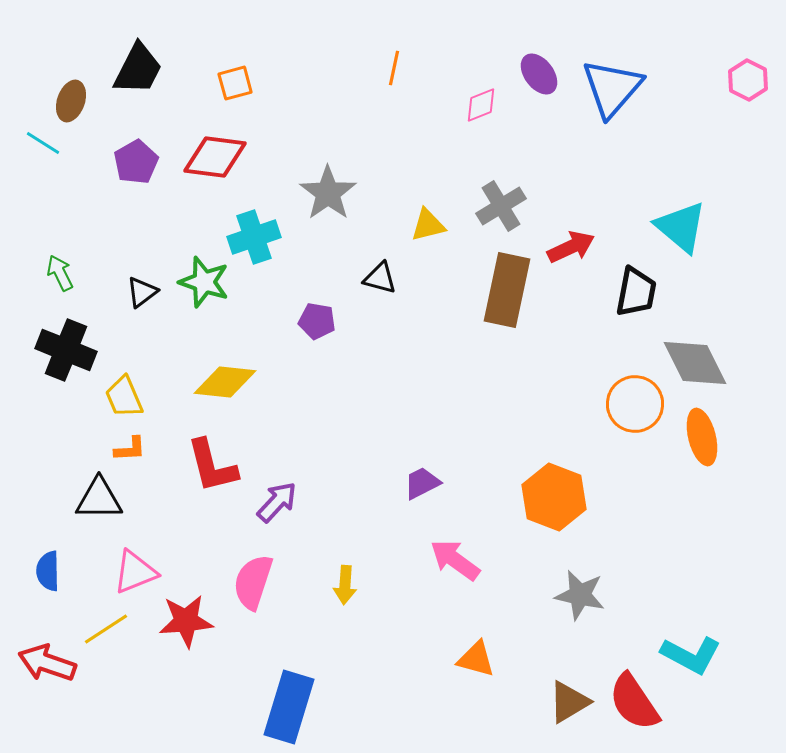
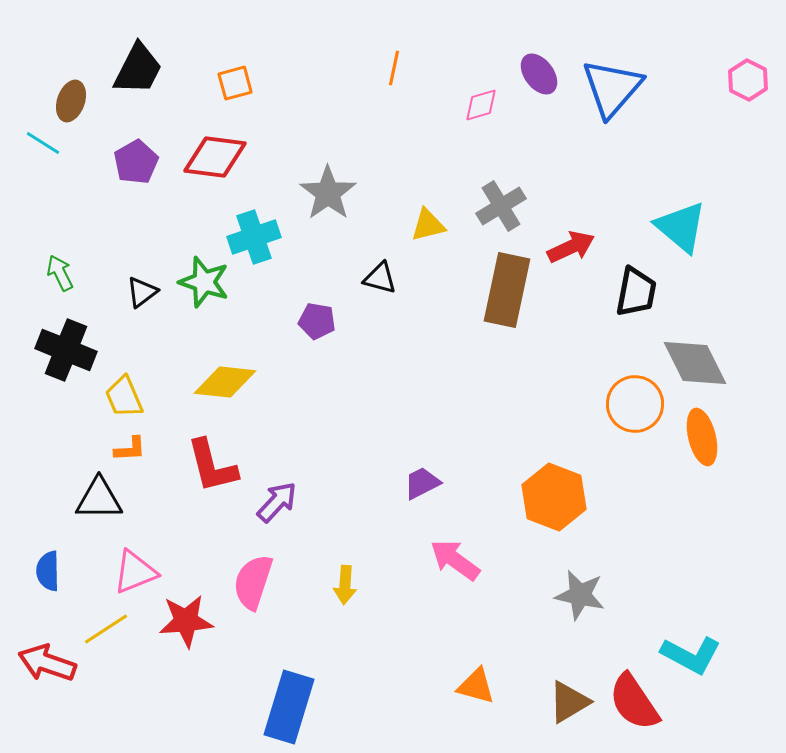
pink diamond at (481, 105): rotated 6 degrees clockwise
orange triangle at (476, 659): moved 27 px down
